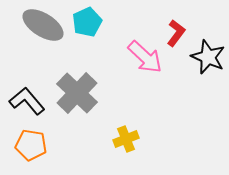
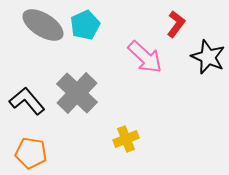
cyan pentagon: moved 2 px left, 3 px down
red L-shape: moved 9 px up
orange pentagon: moved 8 px down
